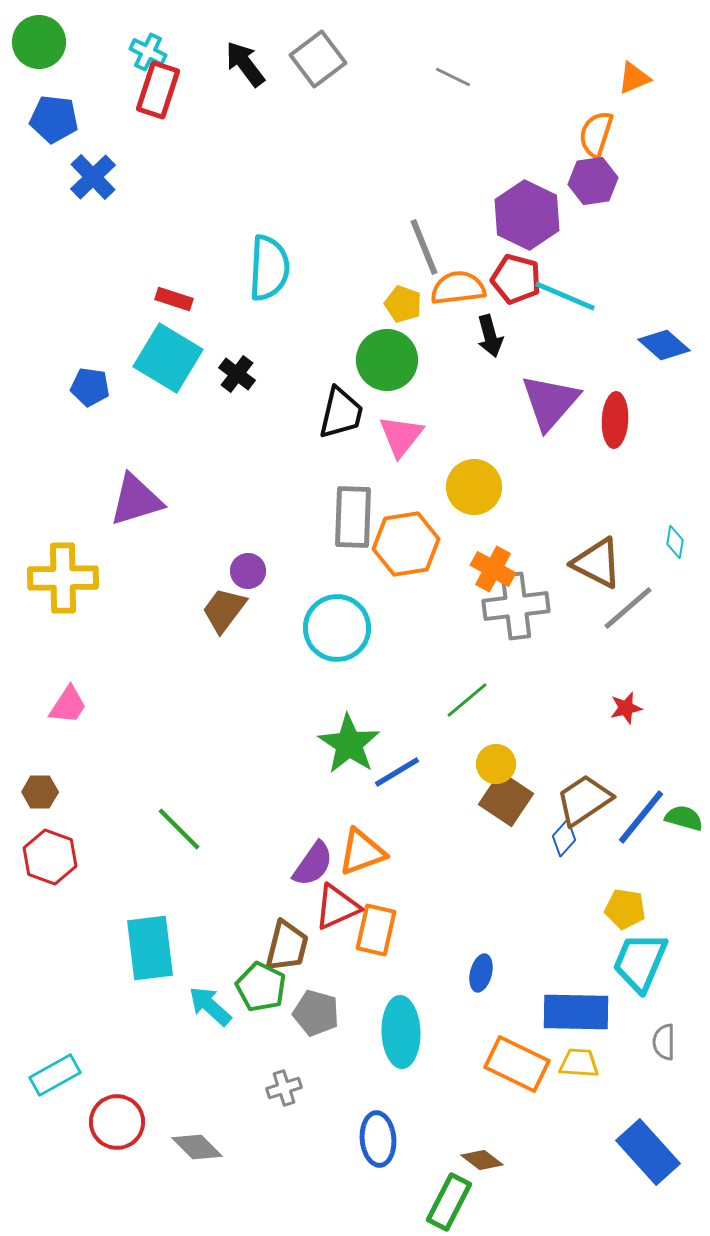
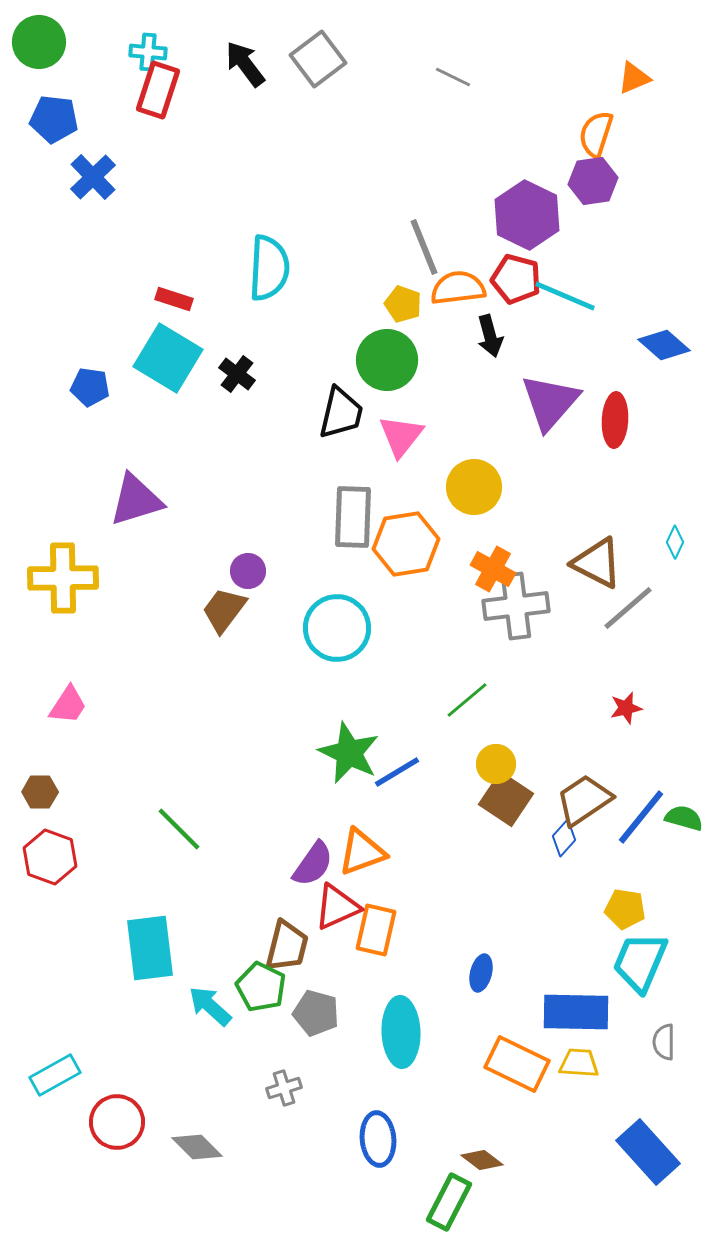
cyan cross at (148, 52): rotated 21 degrees counterclockwise
cyan diamond at (675, 542): rotated 16 degrees clockwise
green star at (349, 744): moved 9 px down; rotated 8 degrees counterclockwise
